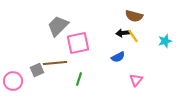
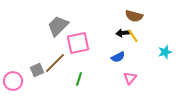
cyan star: moved 11 px down
brown line: rotated 40 degrees counterclockwise
pink triangle: moved 6 px left, 2 px up
